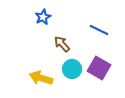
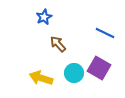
blue star: moved 1 px right
blue line: moved 6 px right, 3 px down
brown arrow: moved 4 px left
cyan circle: moved 2 px right, 4 px down
